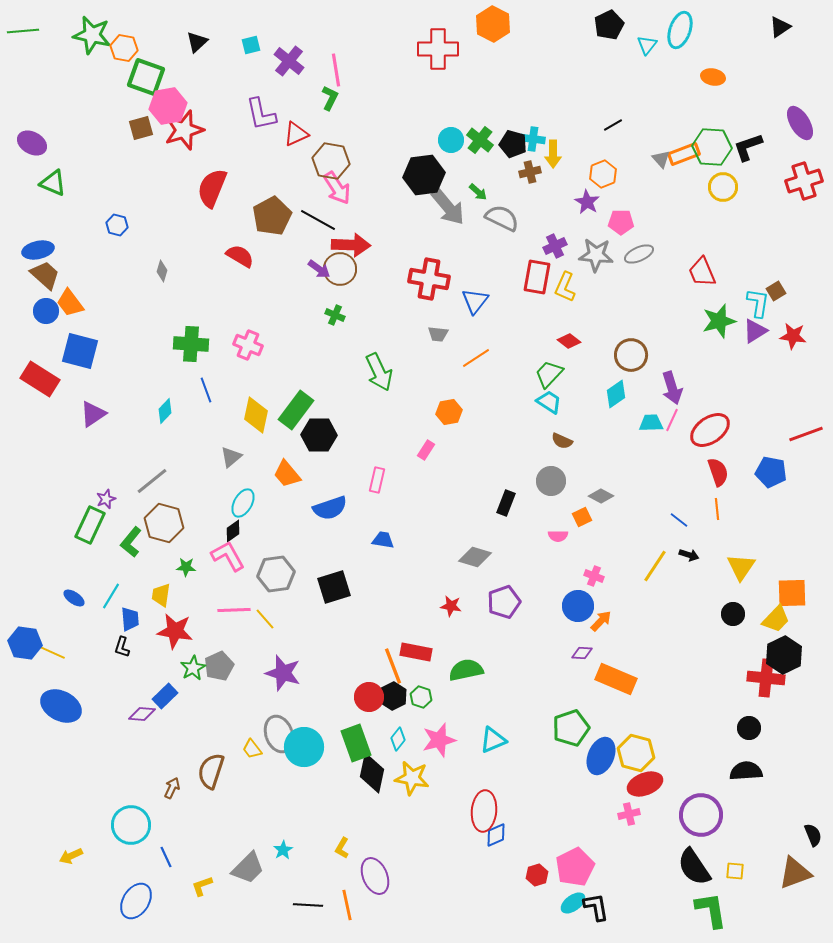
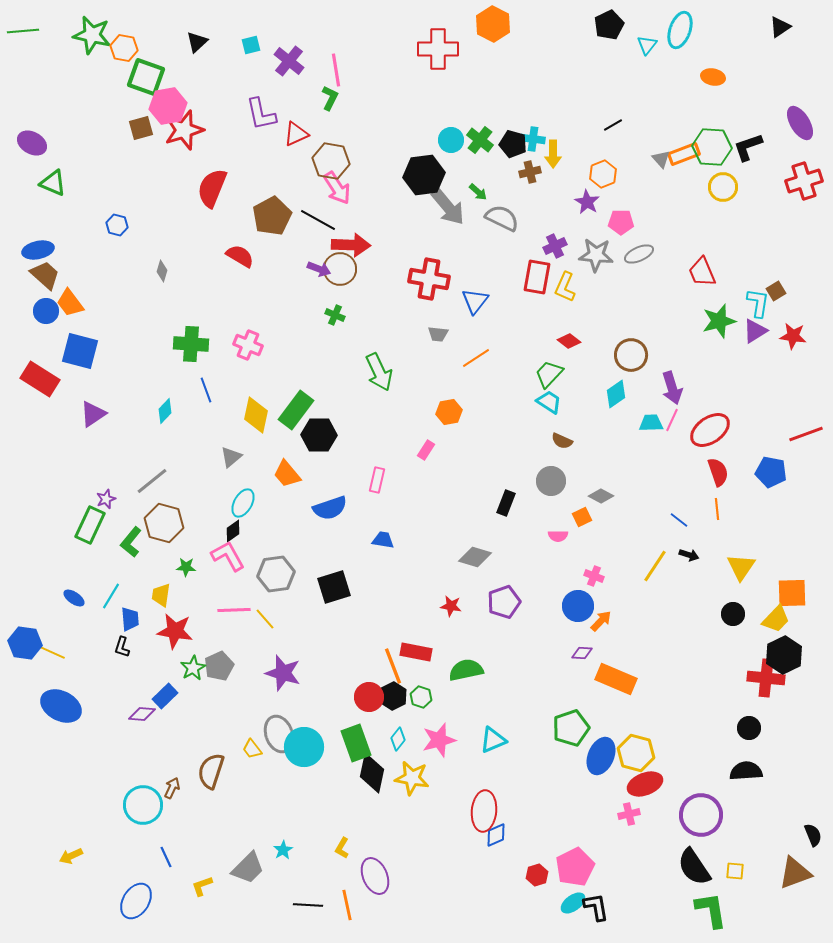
purple arrow at (319, 269): rotated 15 degrees counterclockwise
cyan circle at (131, 825): moved 12 px right, 20 px up
